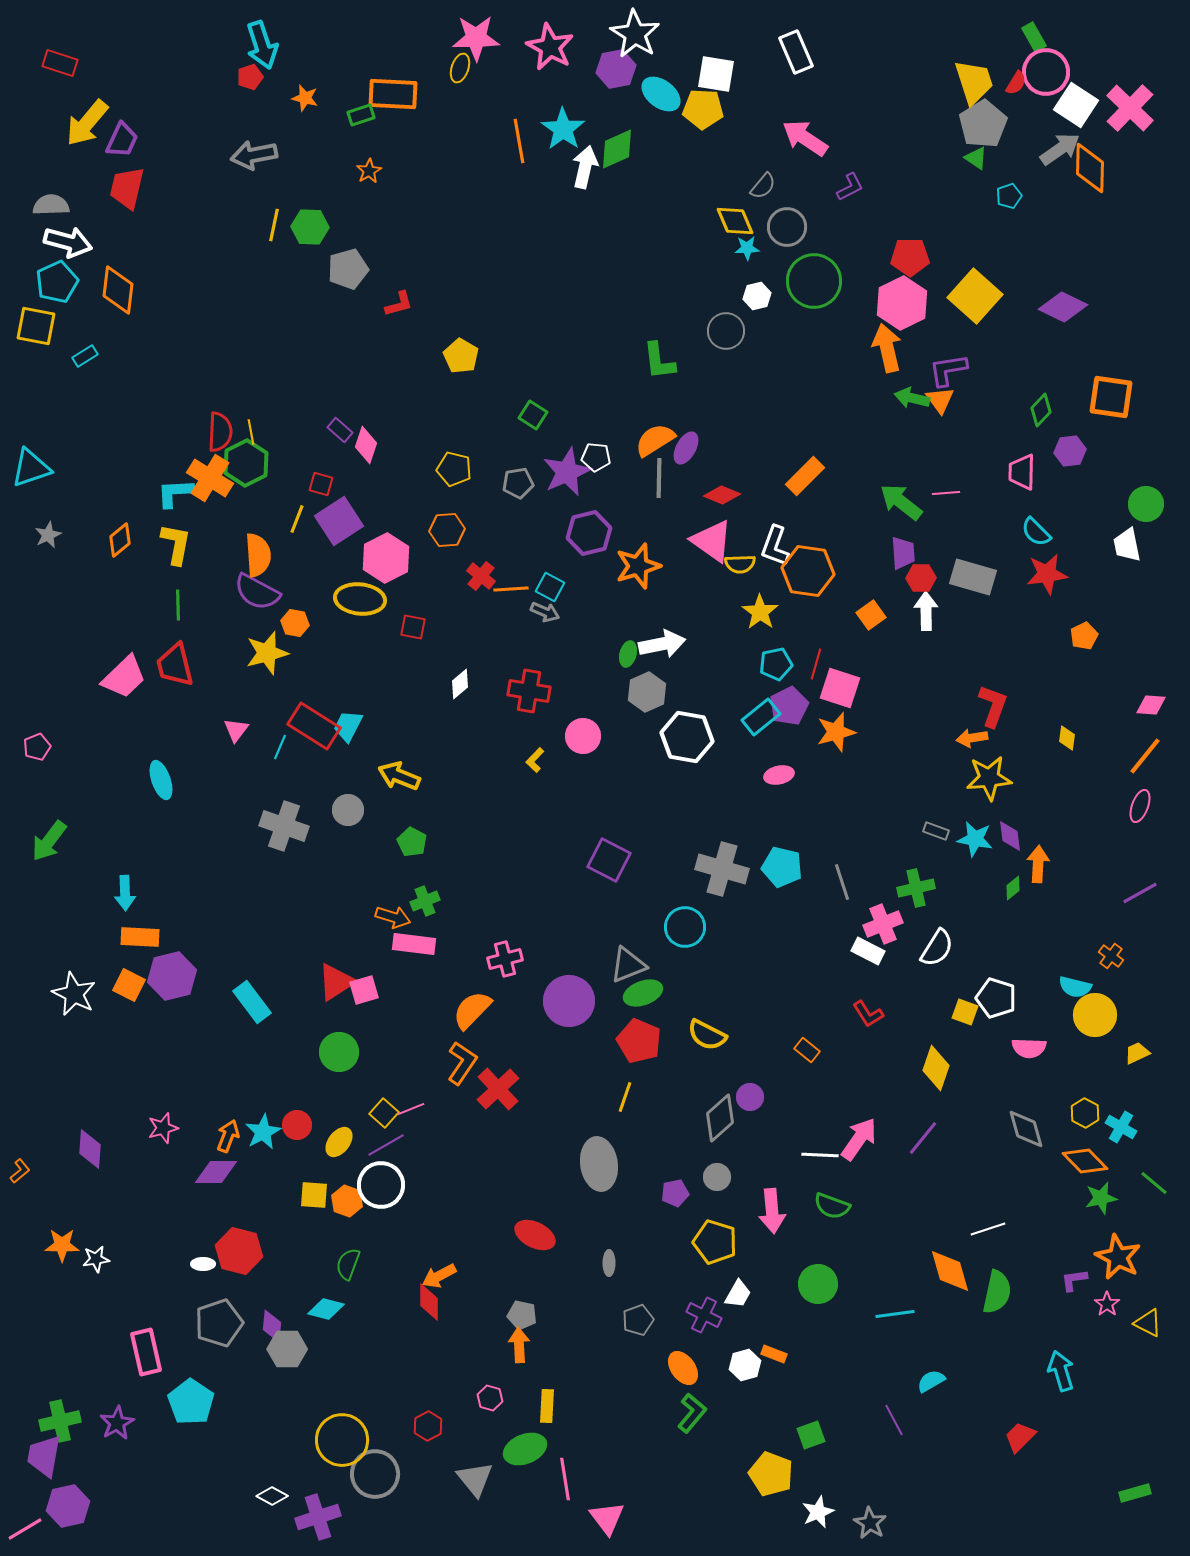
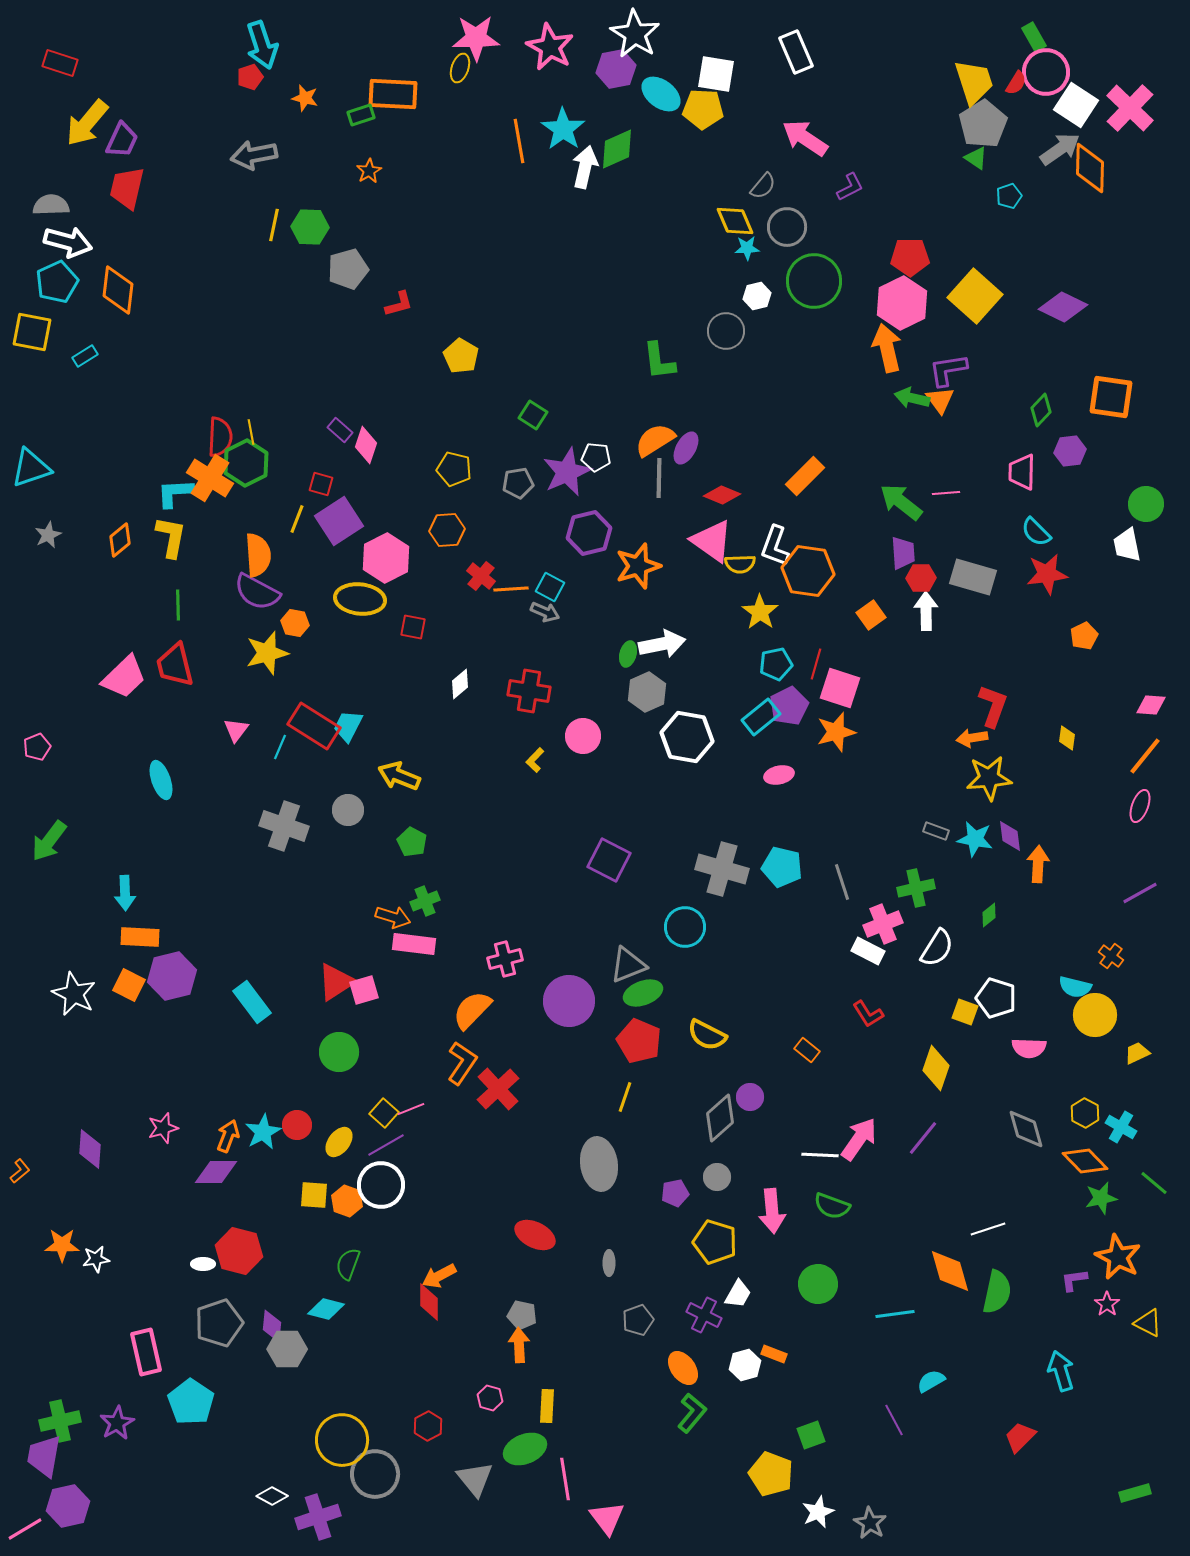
yellow square at (36, 326): moved 4 px left, 6 px down
red semicircle at (220, 432): moved 5 px down
yellow L-shape at (176, 544): moved 5 px left, 7 px up
green diamond at (1013, 888): moved 24 px left, 27 px down
